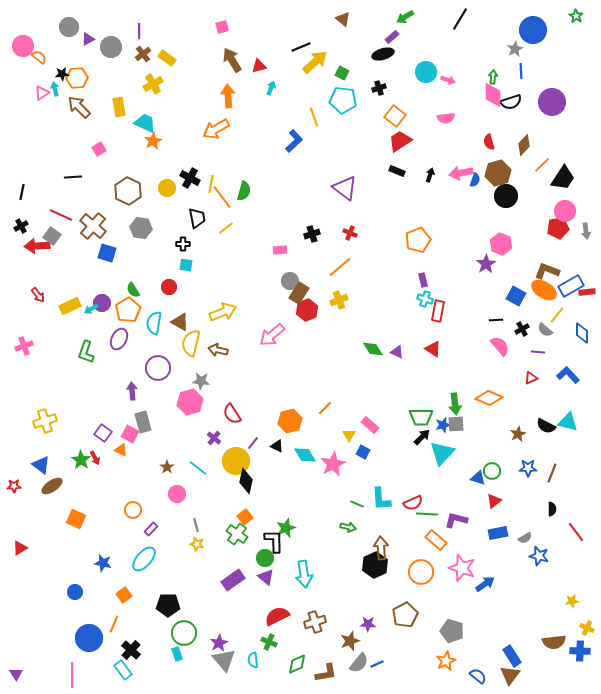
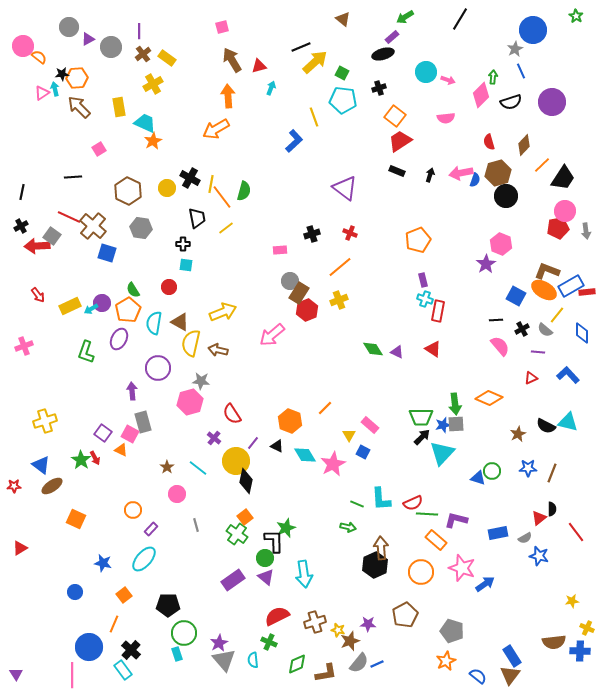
blue line at (521, 71): rotated 21 degrees counterclockwise
pink diamond at (493, 95): moved 12 px left; rotated 45 degrees clockwise
red line at (61, 215): moved 8 px right, 2 px down
orange hexagon at (290, 421): rotated 25 degrees counterclockwise
red triangle at (494, 501): moved 45 px right, 17 px down
yellow star at (197, 544): moved 141 px right, 86 px down
blue circle at (89, 638): moved 9 px down
